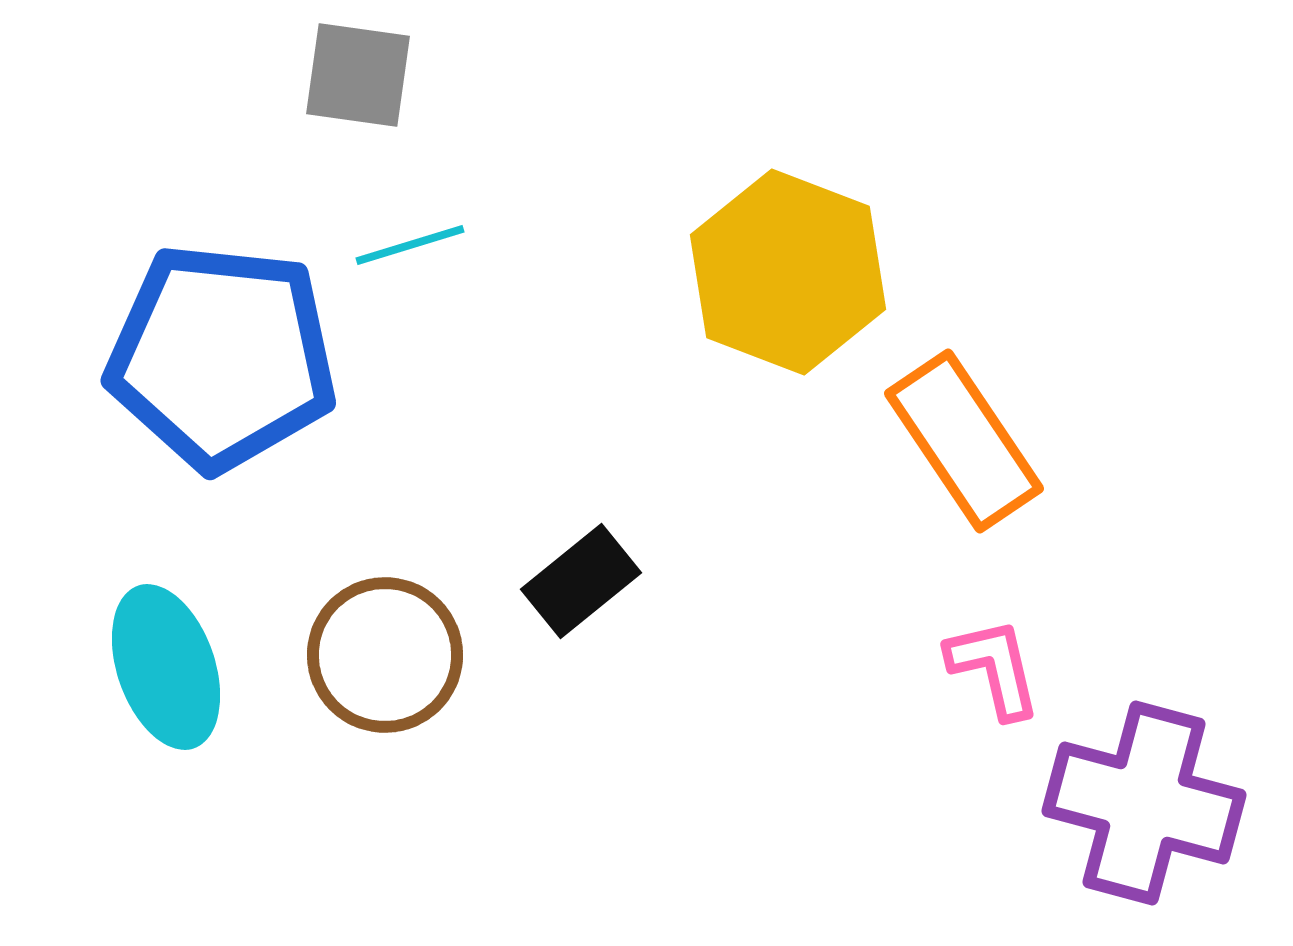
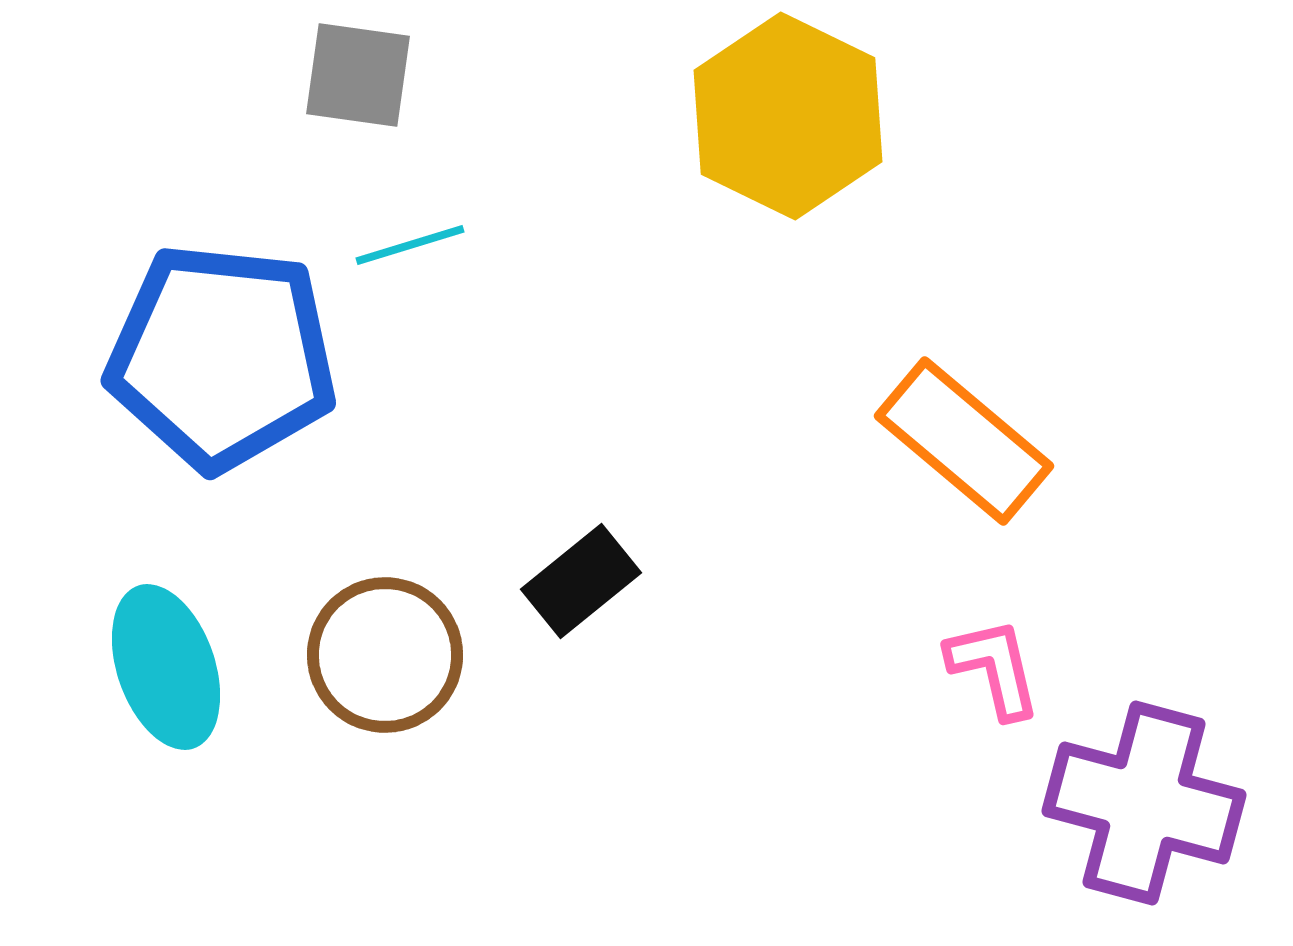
yellow hexagon: moved 156 px up; rotated 5 degrees clockwise
orange rectangle: rotated 16 degrees counterclockwise
